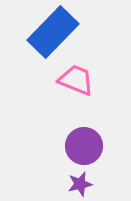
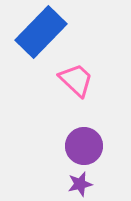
blue rectangle: moved 12 px left
pink trapezoid: rotated 21 degrees clockwise
